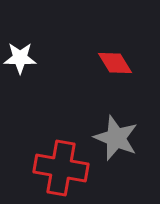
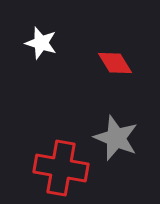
white star: moved 21 px right, 15 px up; rotated 16 degrees clockwise
